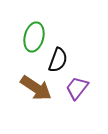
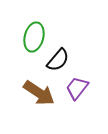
black semicircle: rotated 20 degrees clockwise
brown arrow: moved 3 px right, 5 px down
